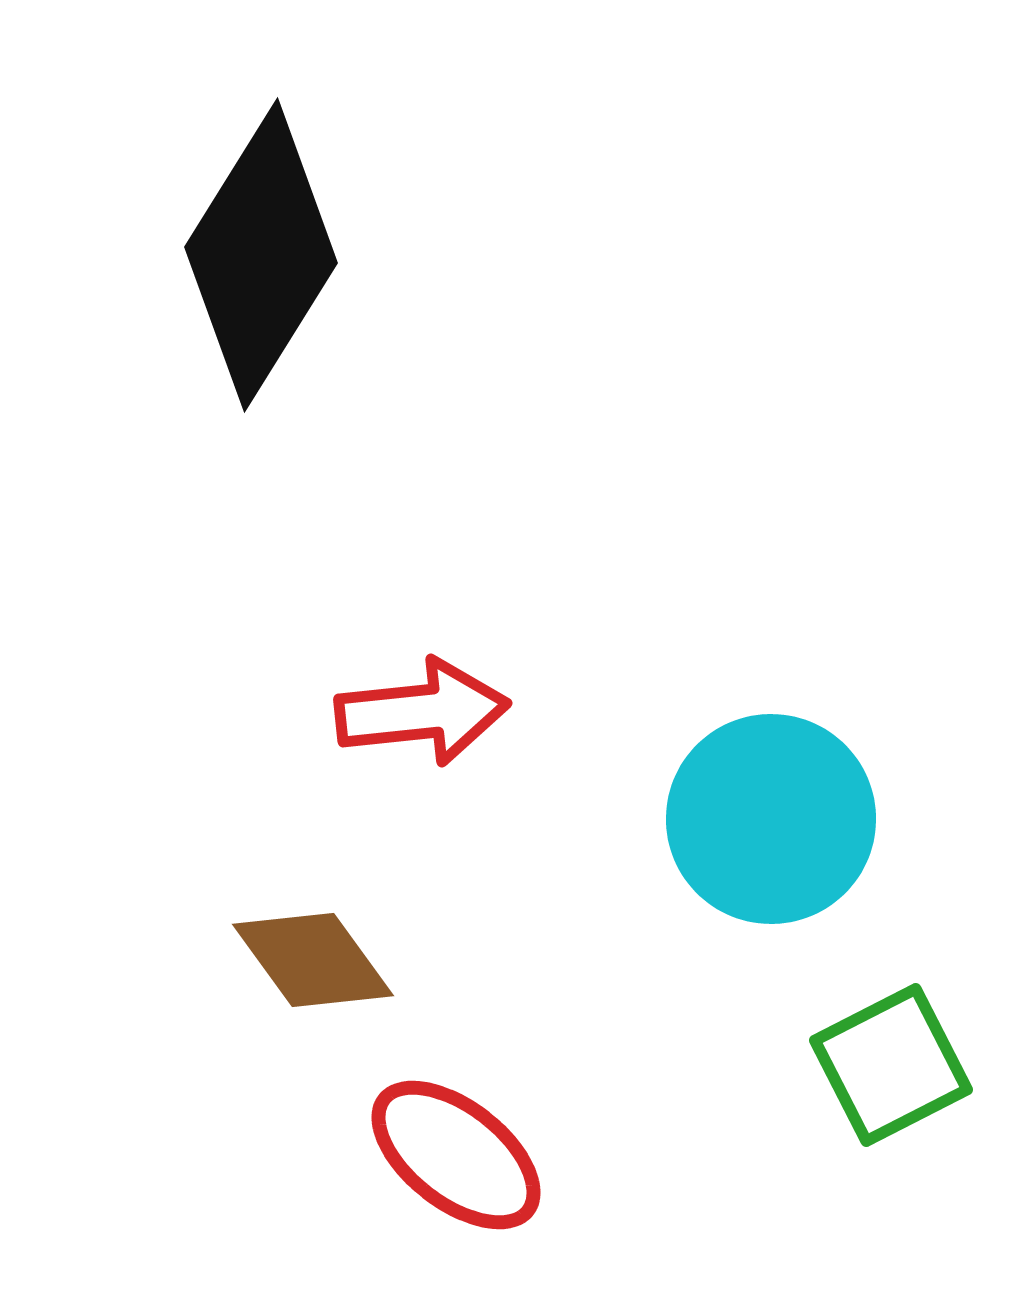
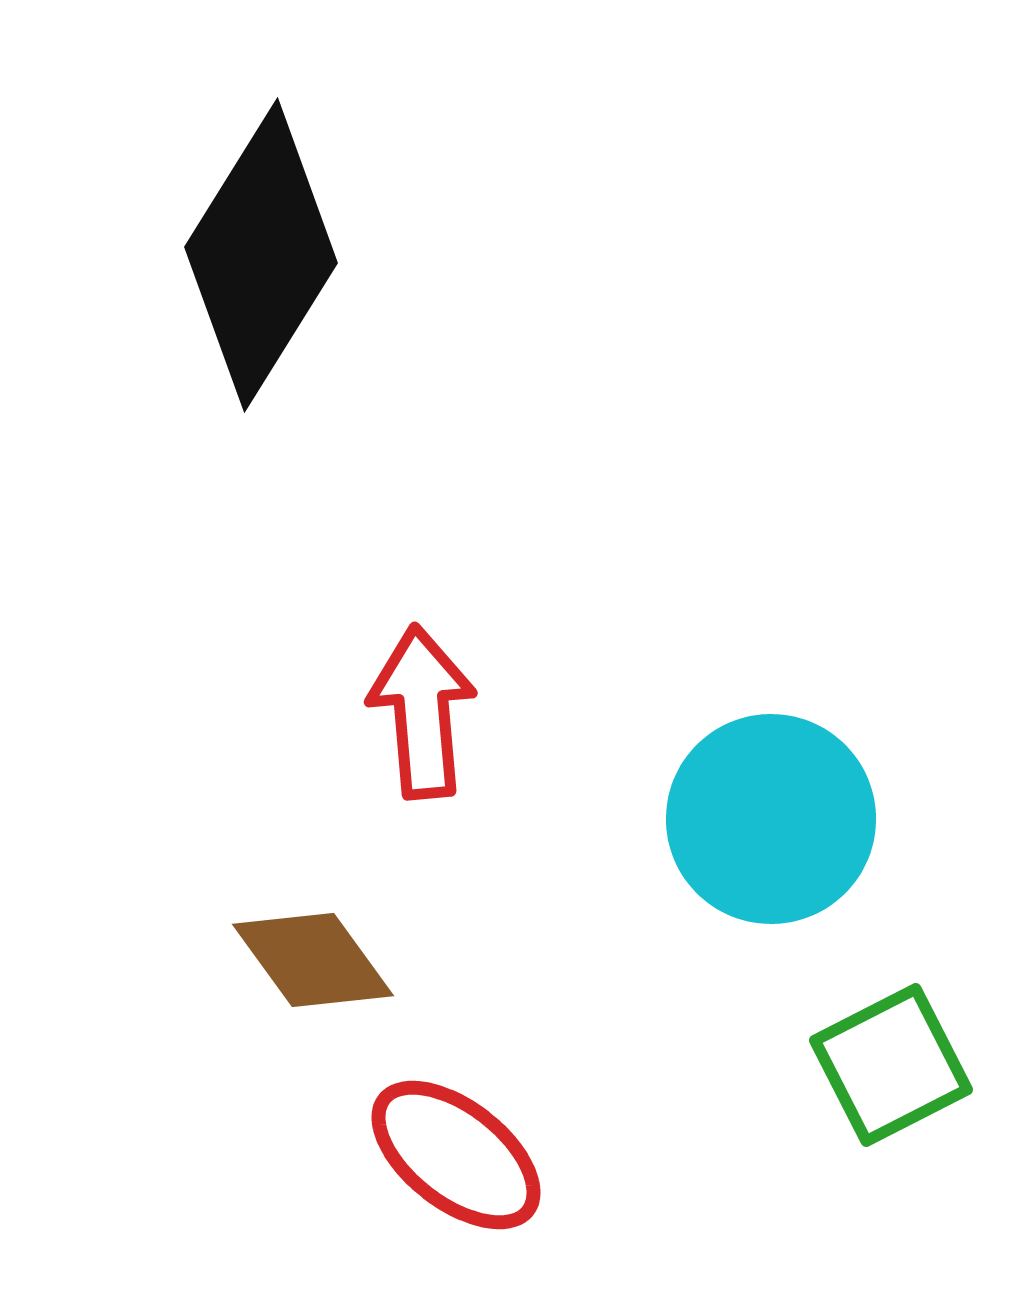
red arrow: rotated 89 degrees counterclockwise
